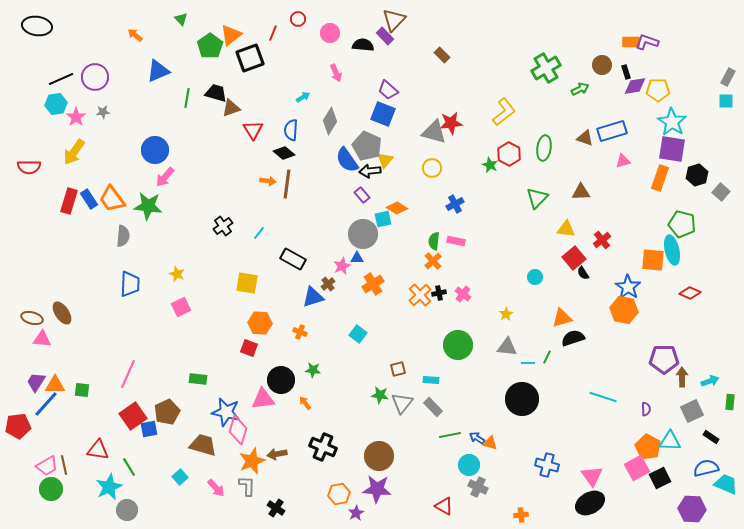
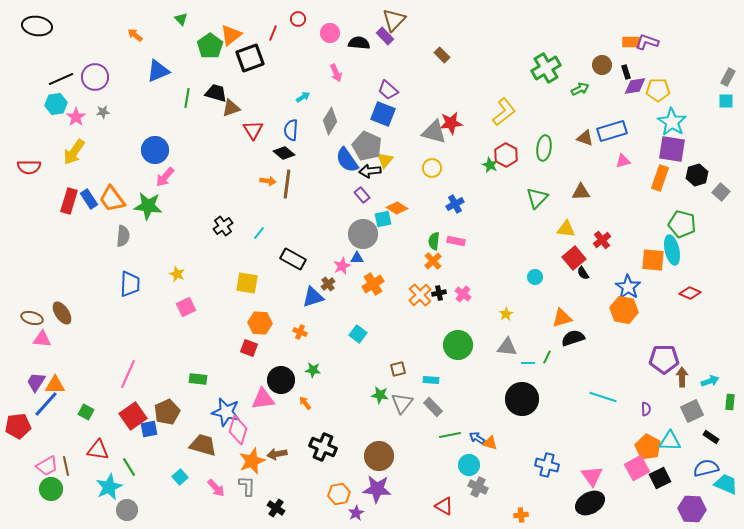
black semicircle at (363, 45): moved 4 px left, 2 px up
red hexagon at (509, 154): moved 3 px left, 1 px down
pink square at (181, 307): moved 5 px right
green square at (82, 390): moved 4 px right, 22 px down; rotated 21 degrees clockwise
brown line at (64, 465): moved 2 px right, 1 px down
